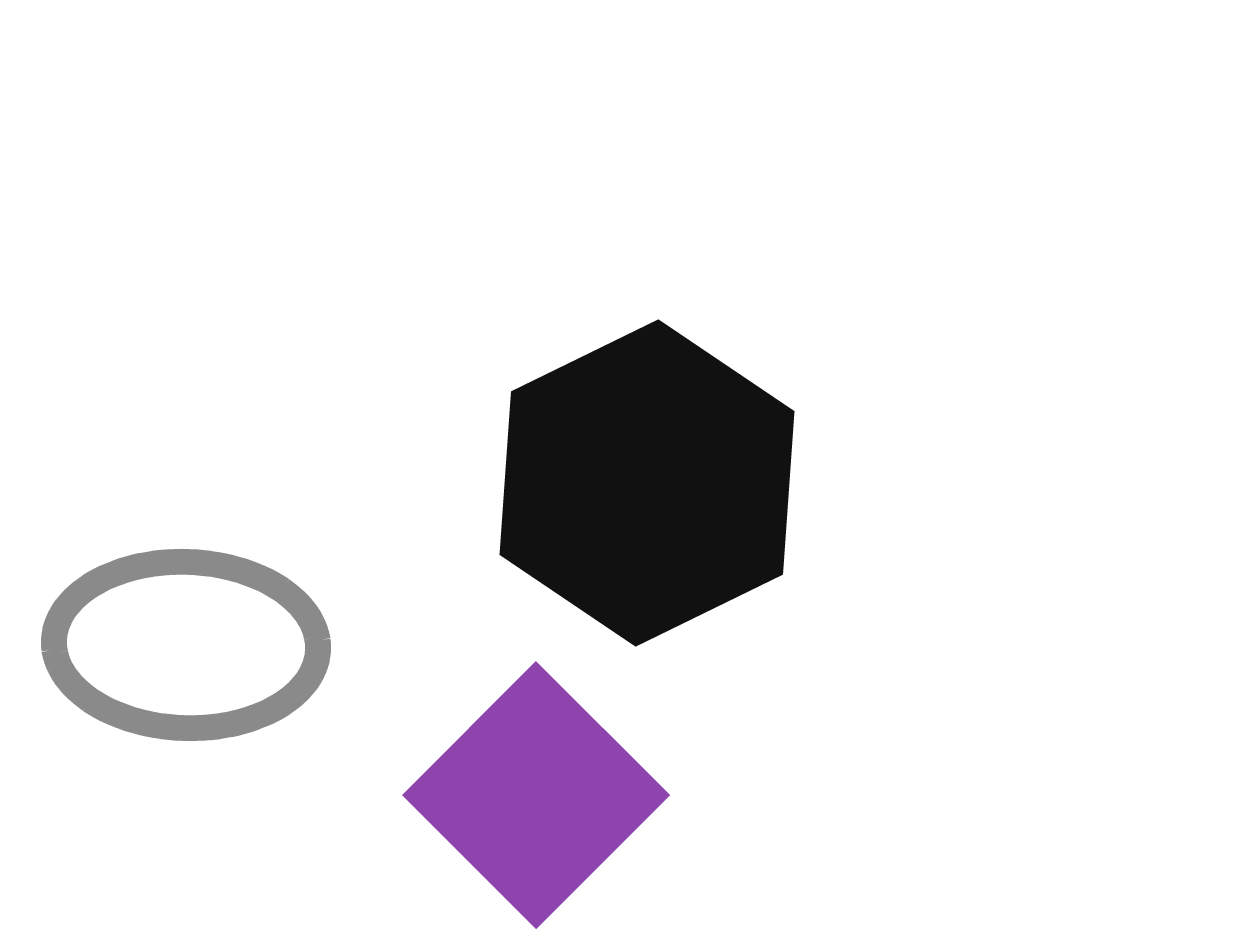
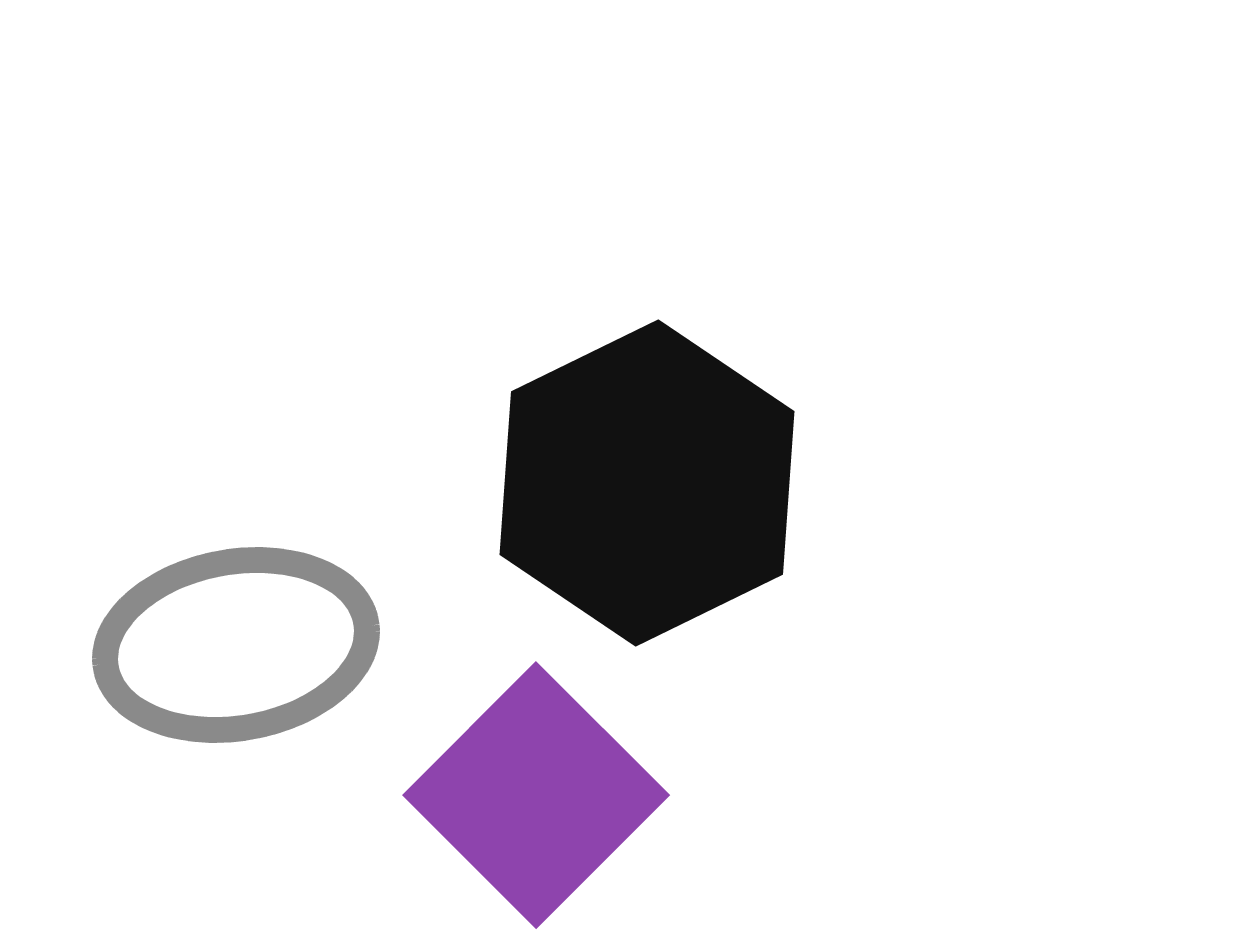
gray ellipse: moved 50 px right; rotated 12 degrees counterclockwise
